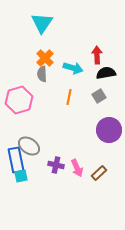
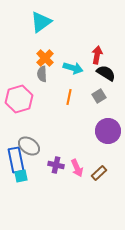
cyan triangle: moved 1 px left, 1 px up; rotated 20 degrees clockwise
red arrow: rotated 12 degrees clockwise
black semicircle: rotated 42 degrees clockwise
pink hexagon: moved 1 px up
purple circle: moved 1 px left, 1 px down
